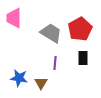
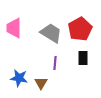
pink trapezoid: moved 10 px down
